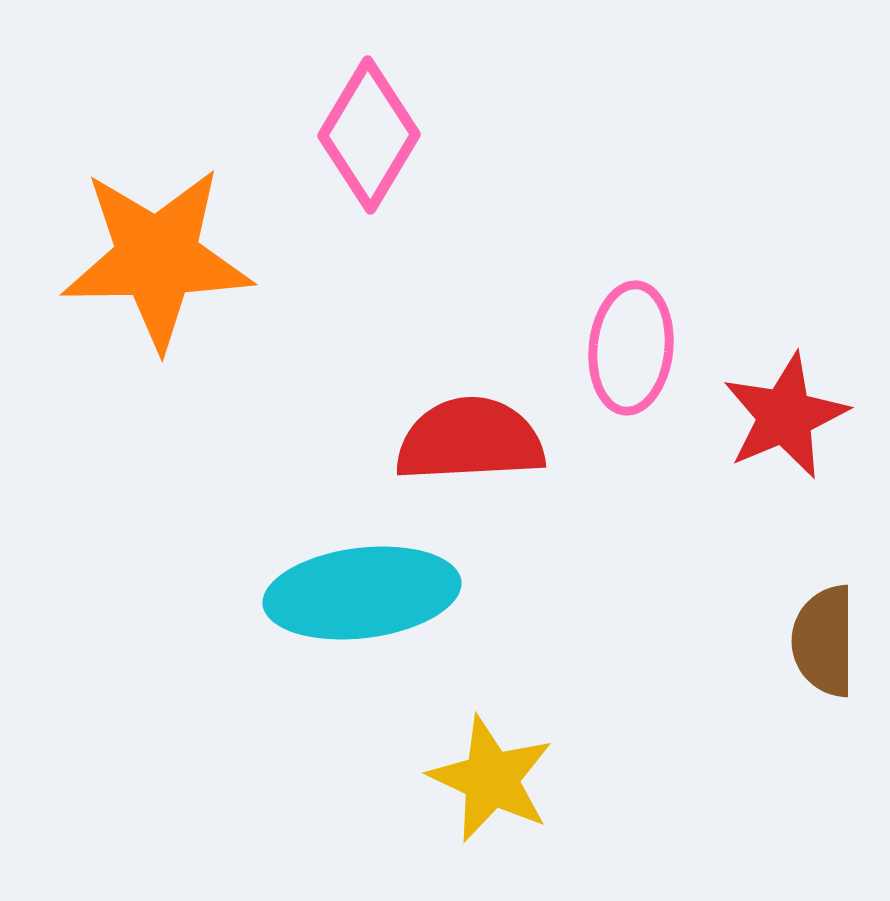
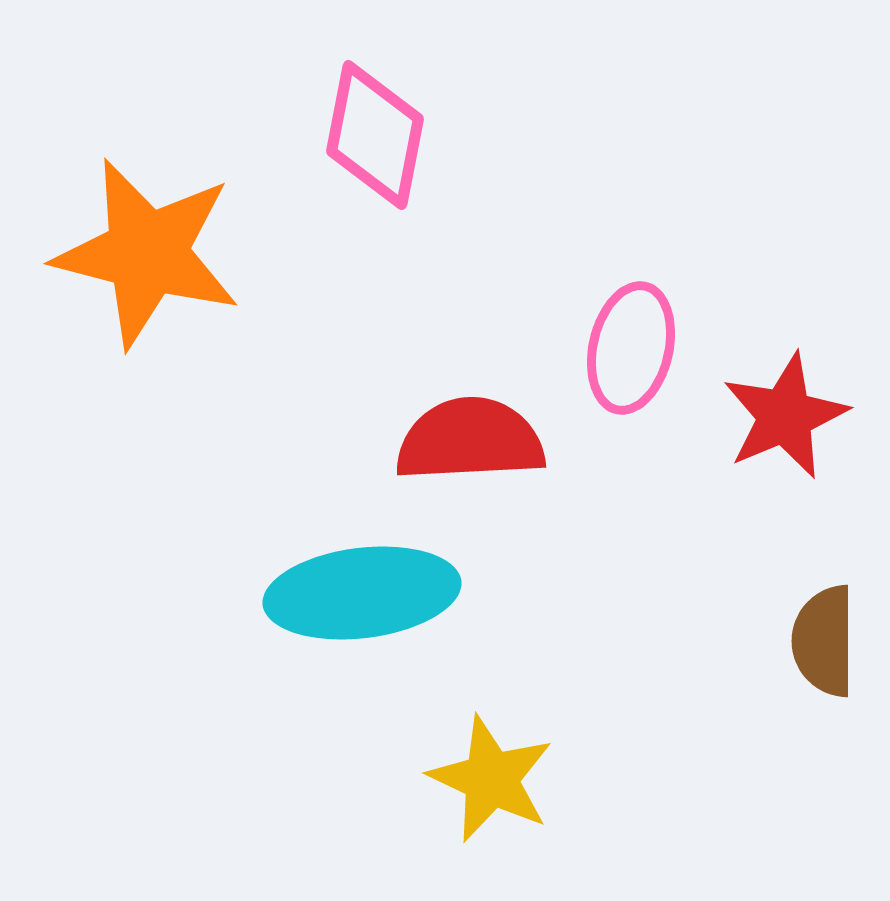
pink diamond: moved 6 px right; rotated 20 degrees counterclockwise
orange star: moved 10 px left, 5 px up; rotated 15 degrees clockwise
pink ellipse: rotated 7 degrees clockwise
